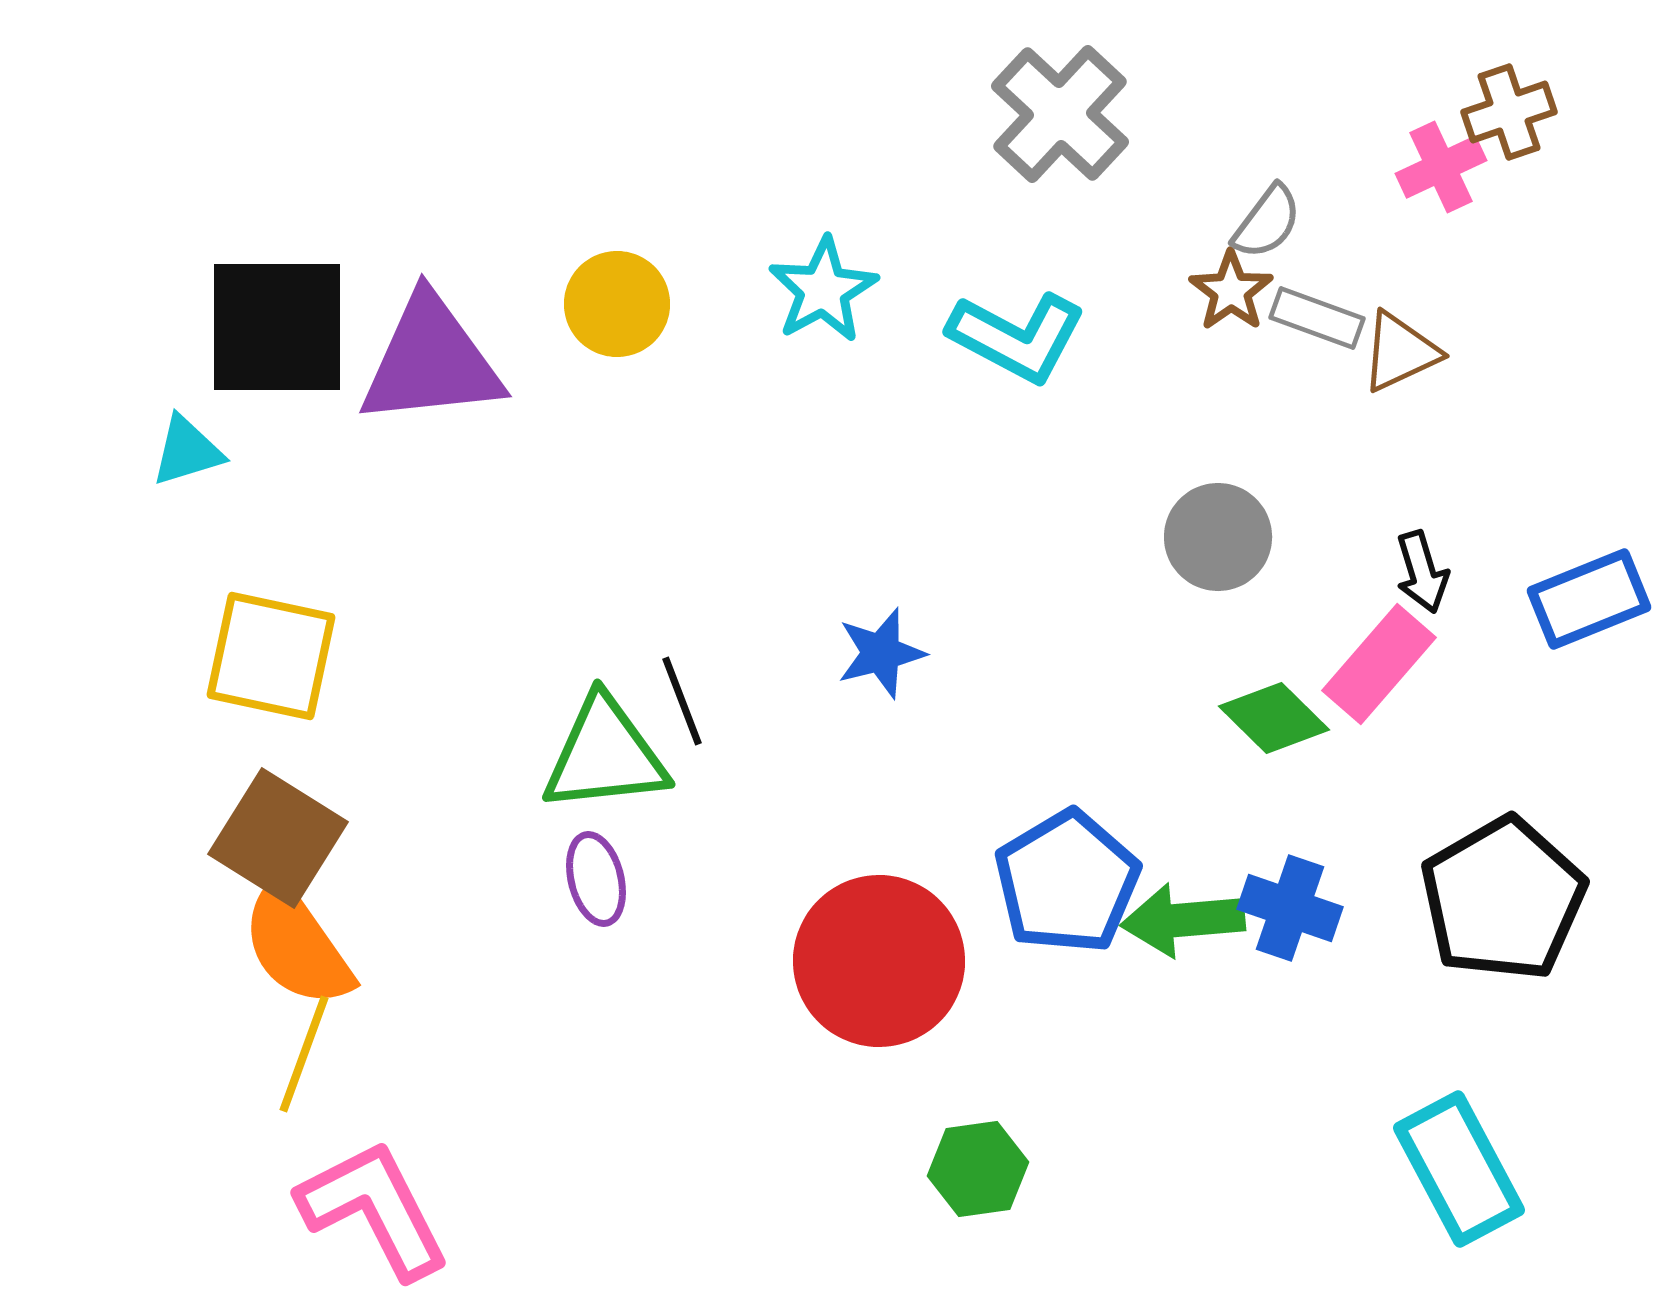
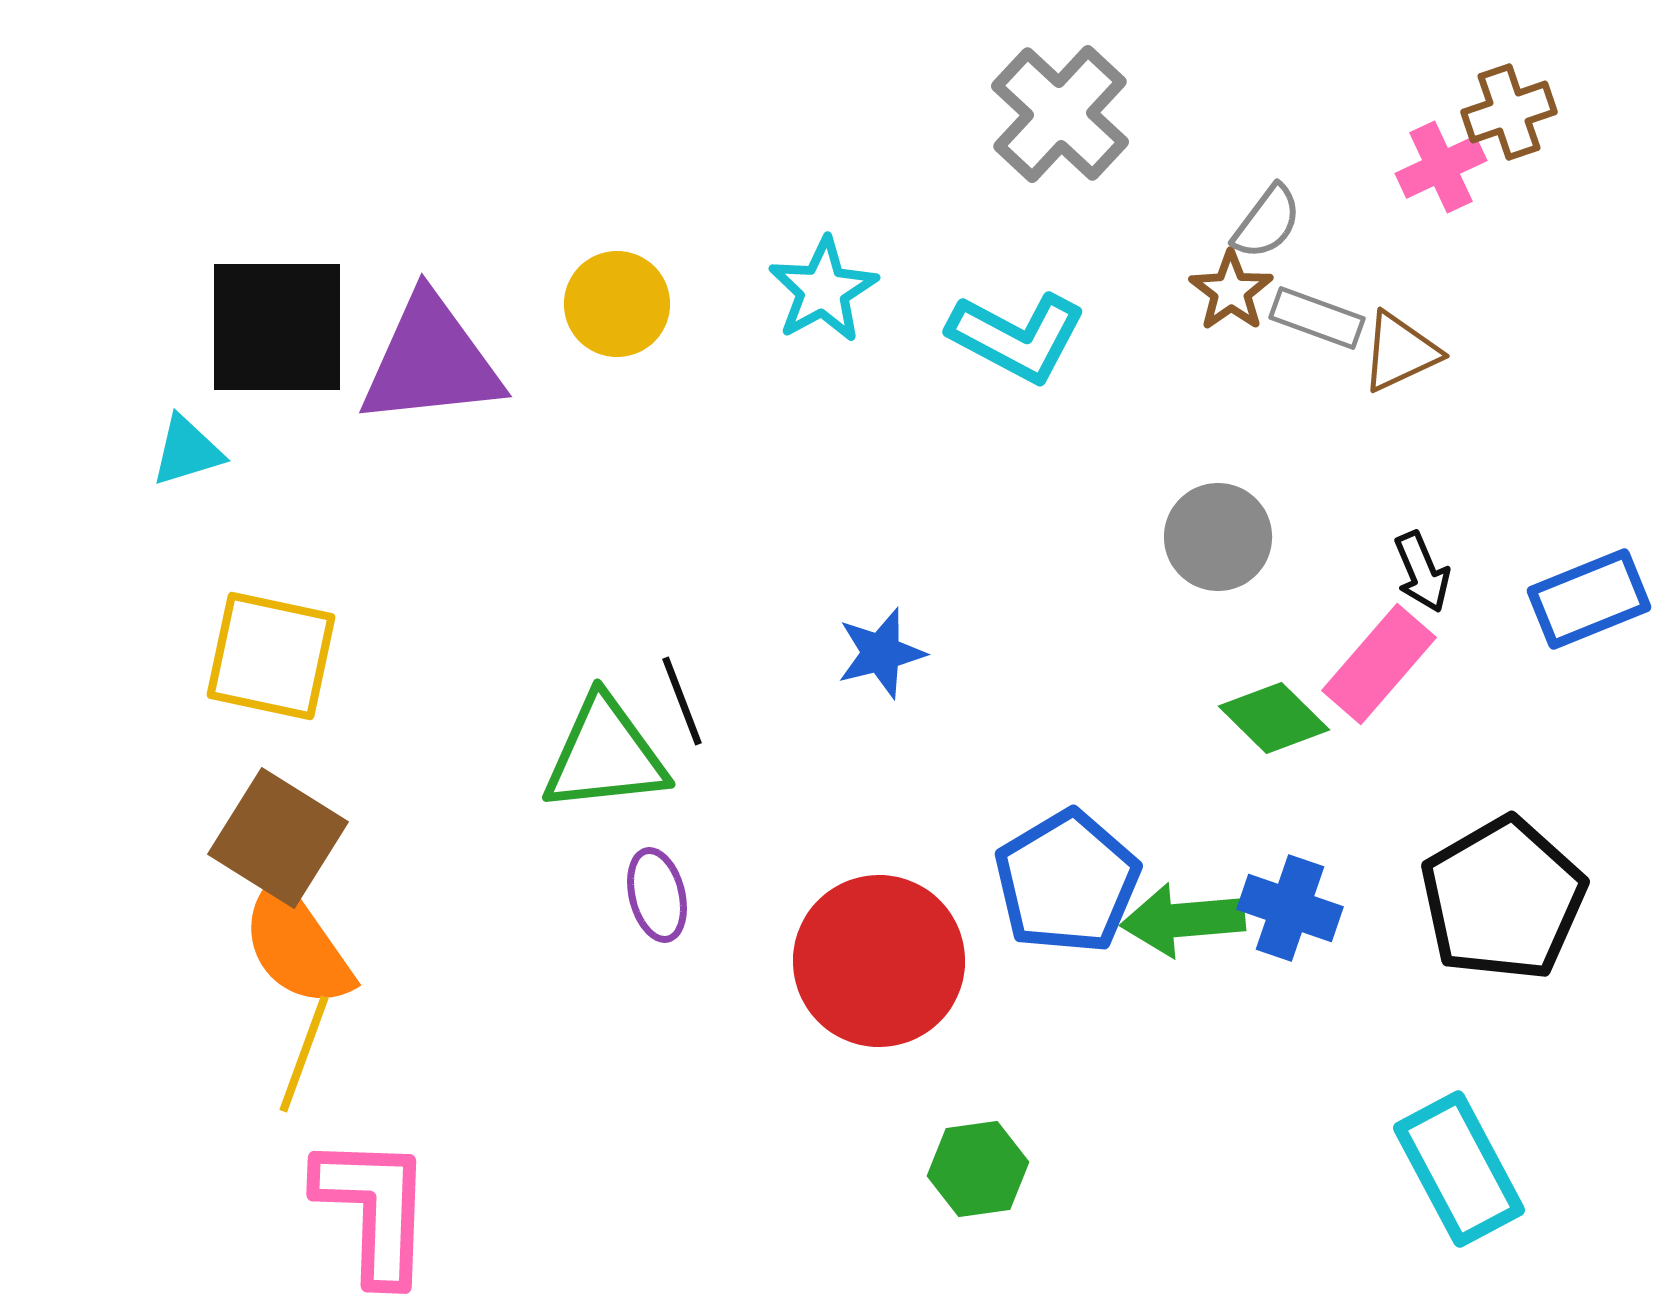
black arrow: rotated 6 degrees counterclockwise
purple ellipse: moved 61 px right, 16 px down
pink L-shape: rotated 29 degrees clockwise
